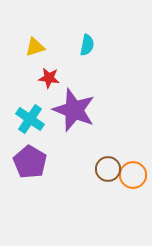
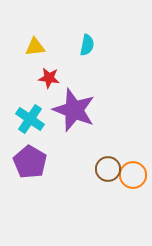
yellow triangle: rotated 10 degrees clockwise
